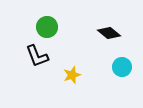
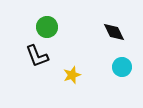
black diamond: moved 5 px right, 1 px up; rotated 25 degrees clockwise
